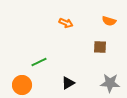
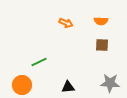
orange semicircle: moved 8 px left; rotated 16 degrees counterclockwise
brown square: moved 2 px right, 2 px up
black triangle: moved 4 px down; rotated 24 degrees clockwise
